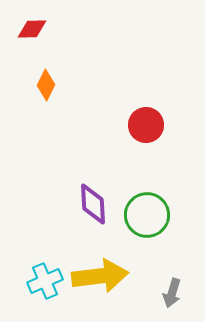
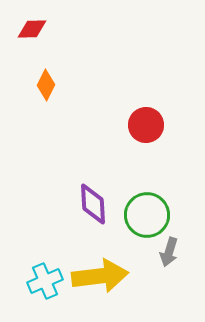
gray arrow: moved 3 px left, 41 px up
